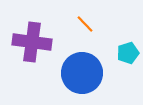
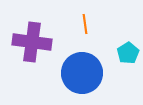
orange line: rotated 36 degrees clockwise
cyan pentagon: rotated 15 degrees counterclockwise
